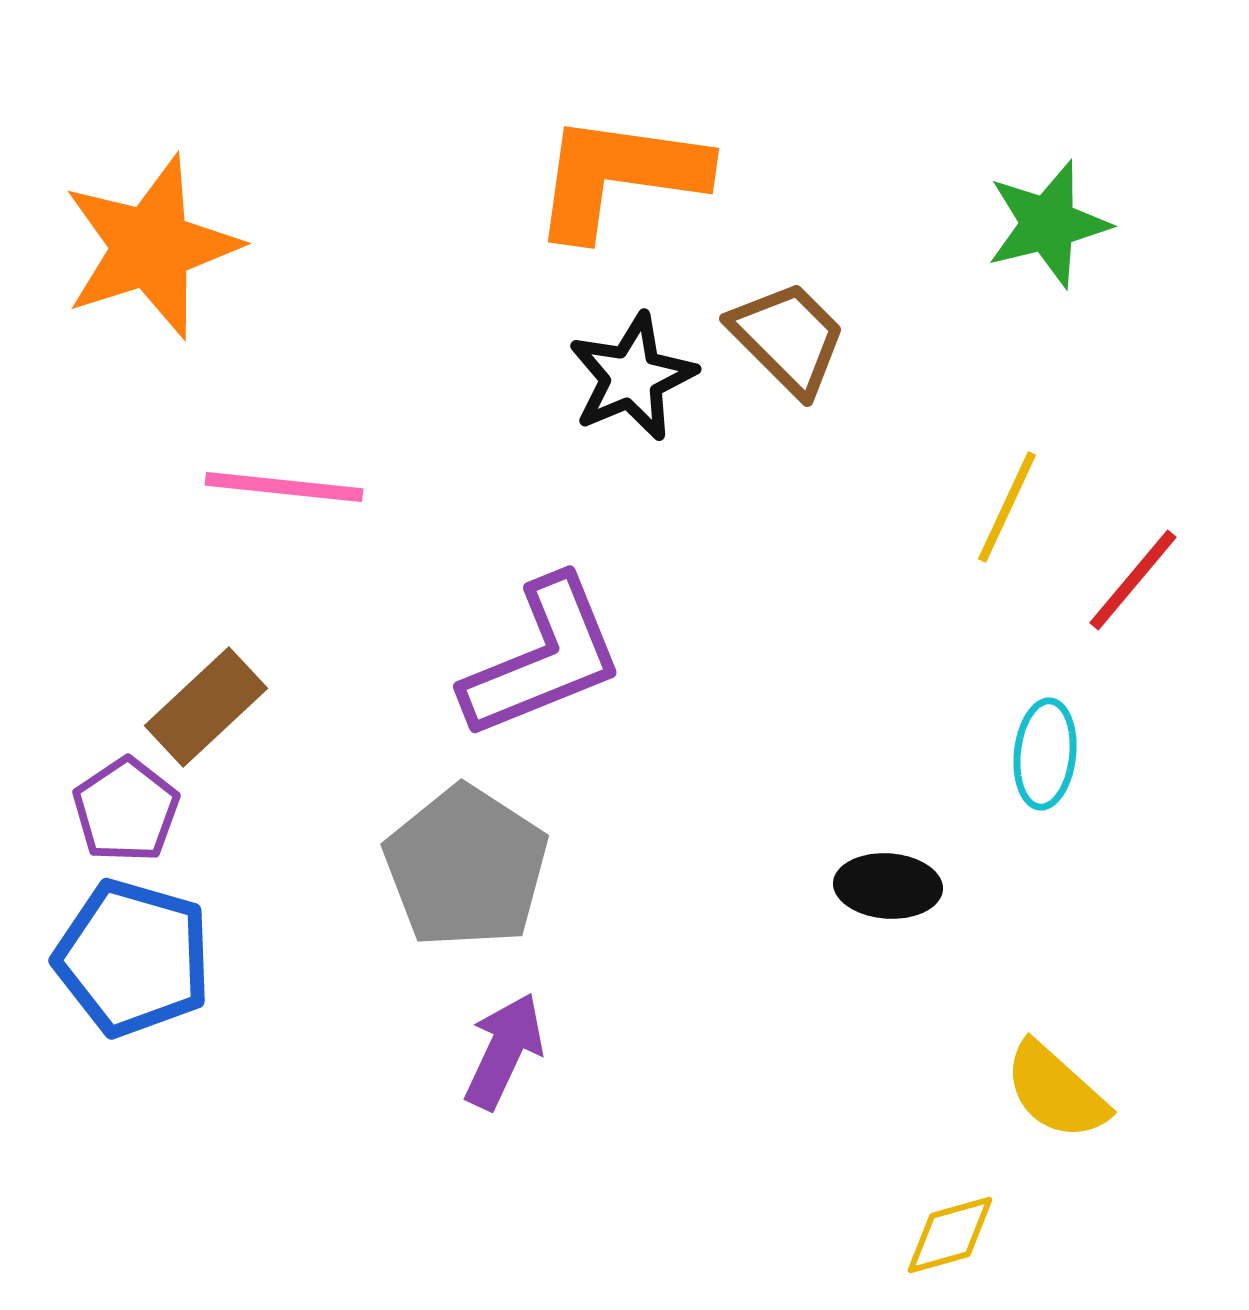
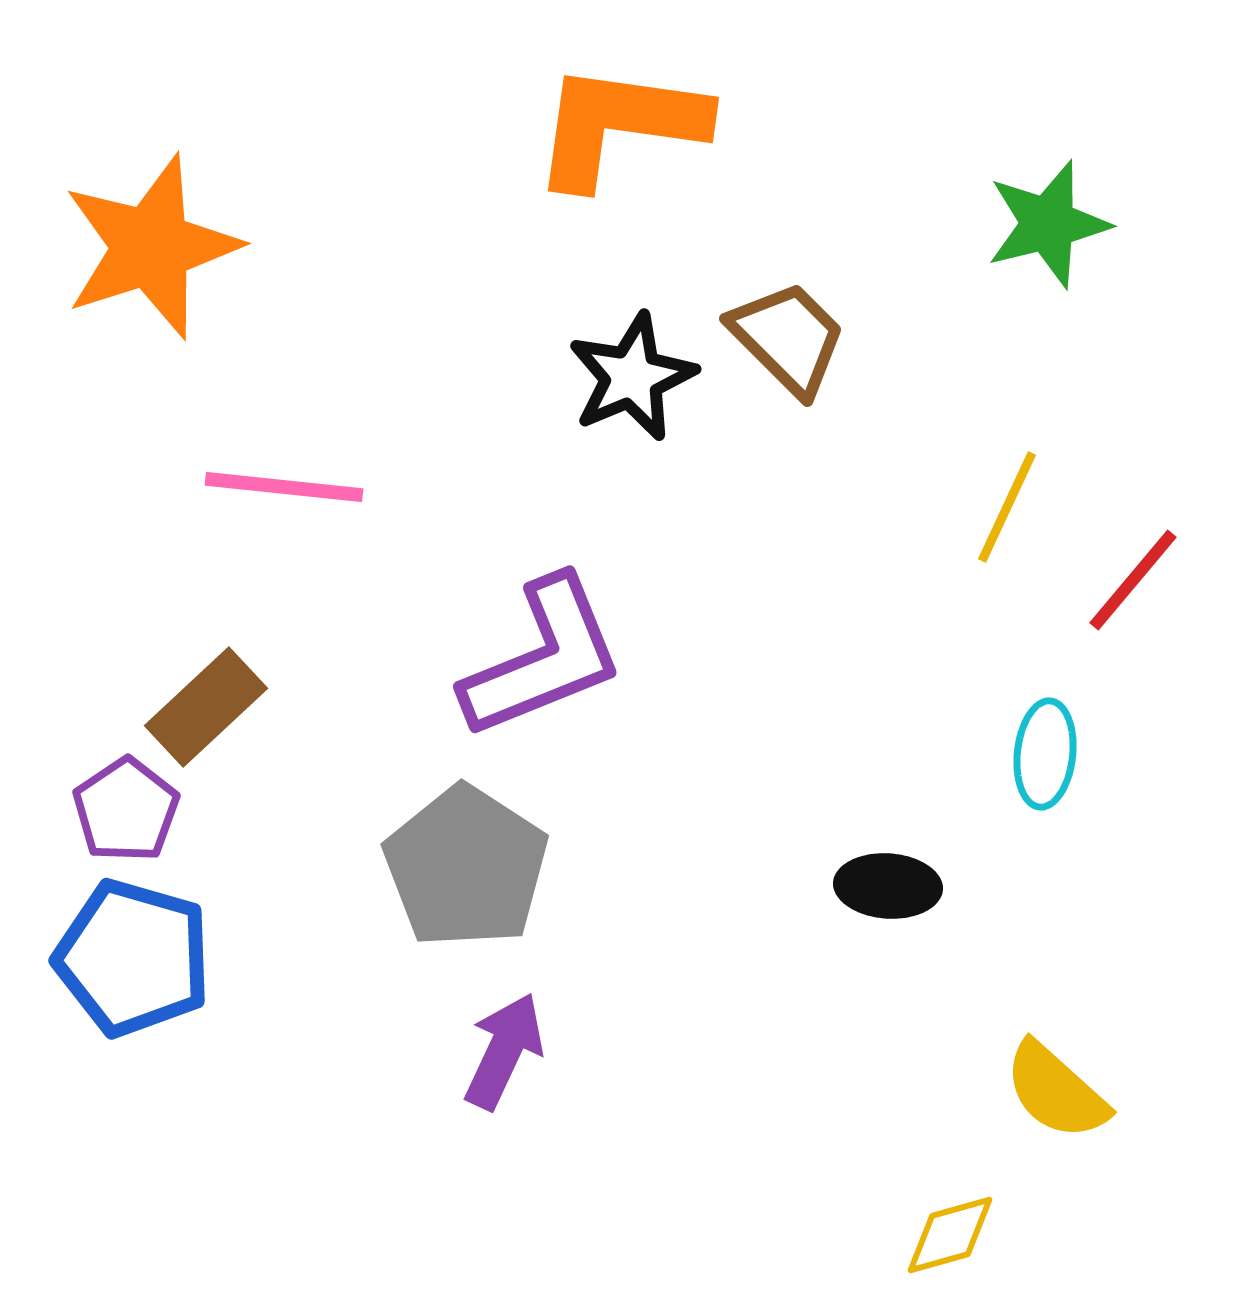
orange L-shape: moved 51 px up
